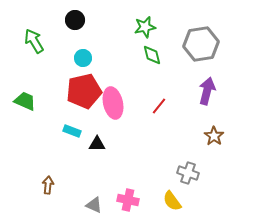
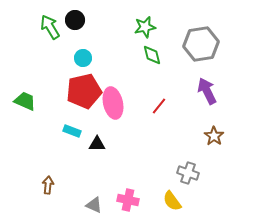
green arrow: moved 16 px right, 14 px up
purple arrow: rotated 40 degrees counterclockwise
